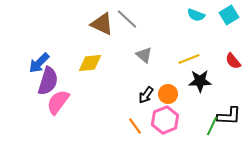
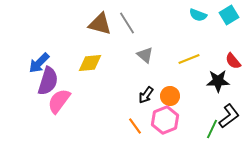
cyan semicircle: moved 2 px right
gray line: moved 4 px down; rotated 15 degrees clockwise
brown triangle: moved 2 px left; rotated 10 degrees counterclockwise
gray triangle: moved 1 px right
black star: moved 18 px right
orange circle: moved 2 px right, 2 px down
pink semicircle: moved 1 px right, 1 px up
black L-shape: rotated 40 degrees counterclockwise
green line: moved 3 px down
